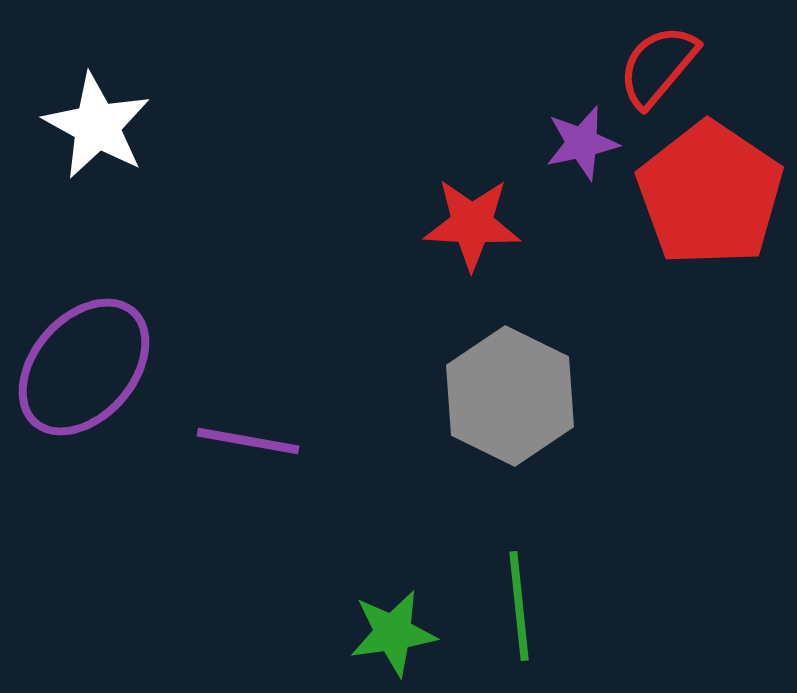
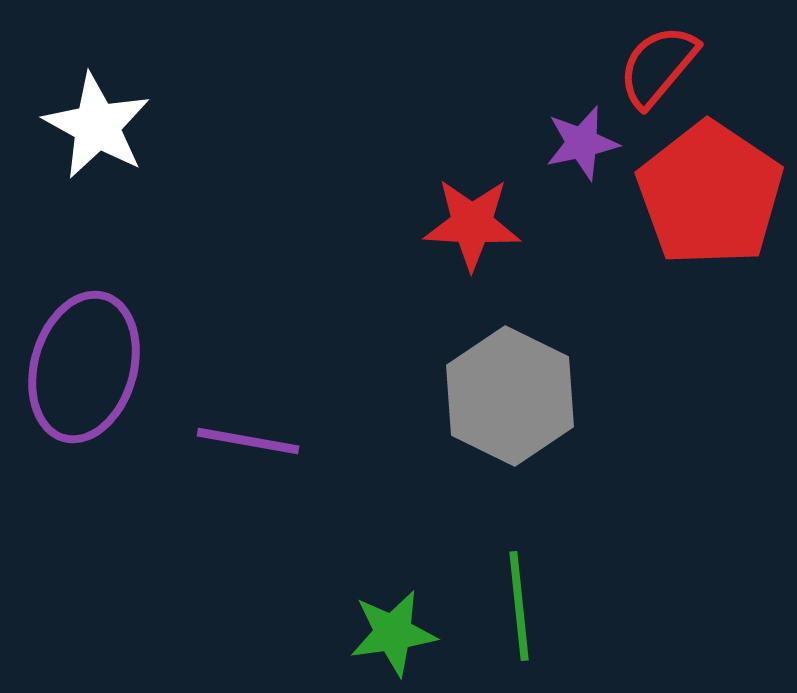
purple ellipse: rotated 25 degrees counterclockwise
